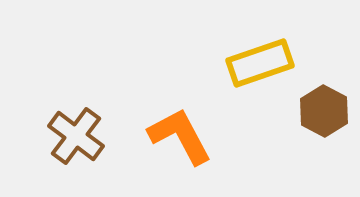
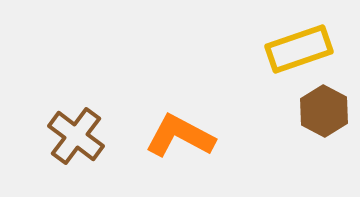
yellow rectangle: moved 39 px right, 14 px up
orange L-shape: rotated 34 degrees counterclockwise
